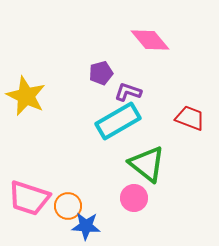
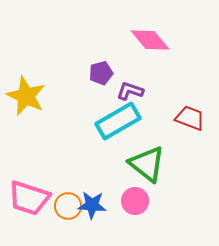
purple L-shape: moved 2 px right, 1 px up
pink circle: moved 1 px right, 3 px down
blue star: moved 6 px right, 21 px up
